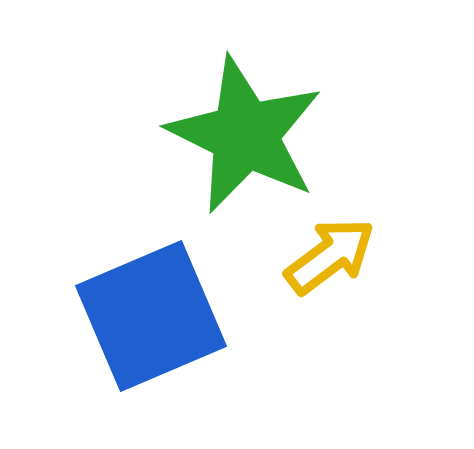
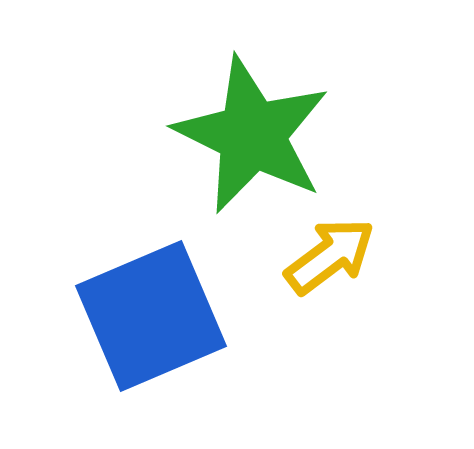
green star: moved 7 px right
